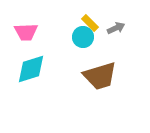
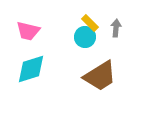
gray arrow: rotated 60 degrees counterclockwise
pink trapezoid: moved 2 px right, 1 px up; rotated 15 degrees clockwise
cyan circle: moved 2 px right
brown trapezoid: rotated 15 degrees counterclockwise
